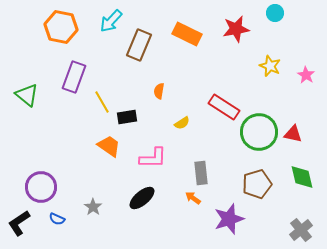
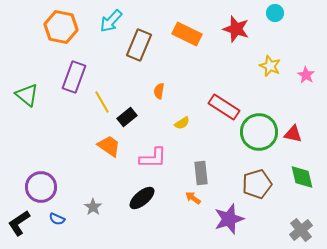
red star: rotated 28 degrees clockwise
black rectangle: rotated 30 degrees counterclockwise
